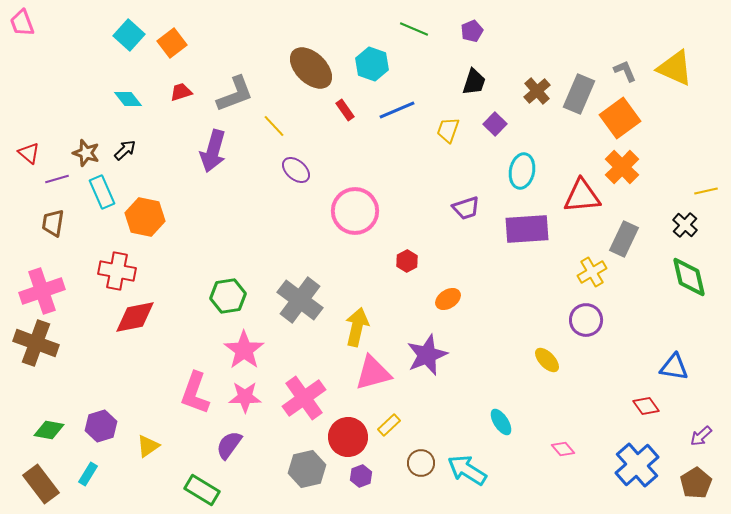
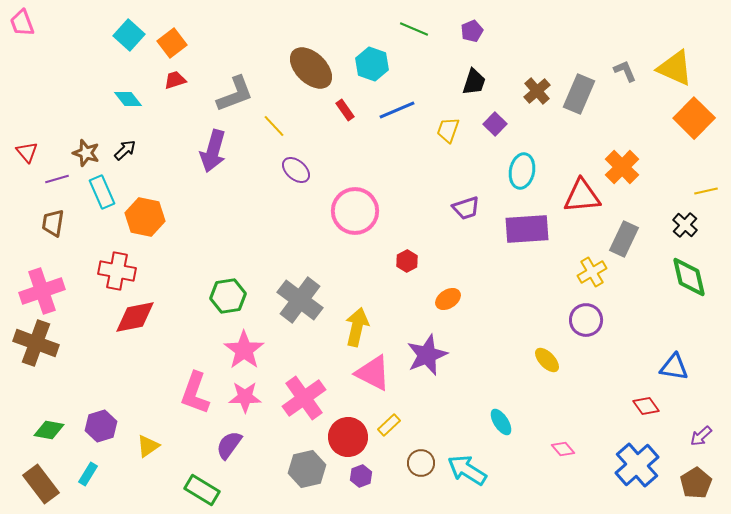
red trapezoid at (181, 92): moved 6 px left, 12 px up
orange square at (620, 118): moved 74 px right; rotated 9 degrees counterclockwise
red triangle at (29, 153): moved 2 px left, 1 px up; rotated 10 degrees clockwise
pink triangle at (373, 373): rotated 42 degrees clockwise
